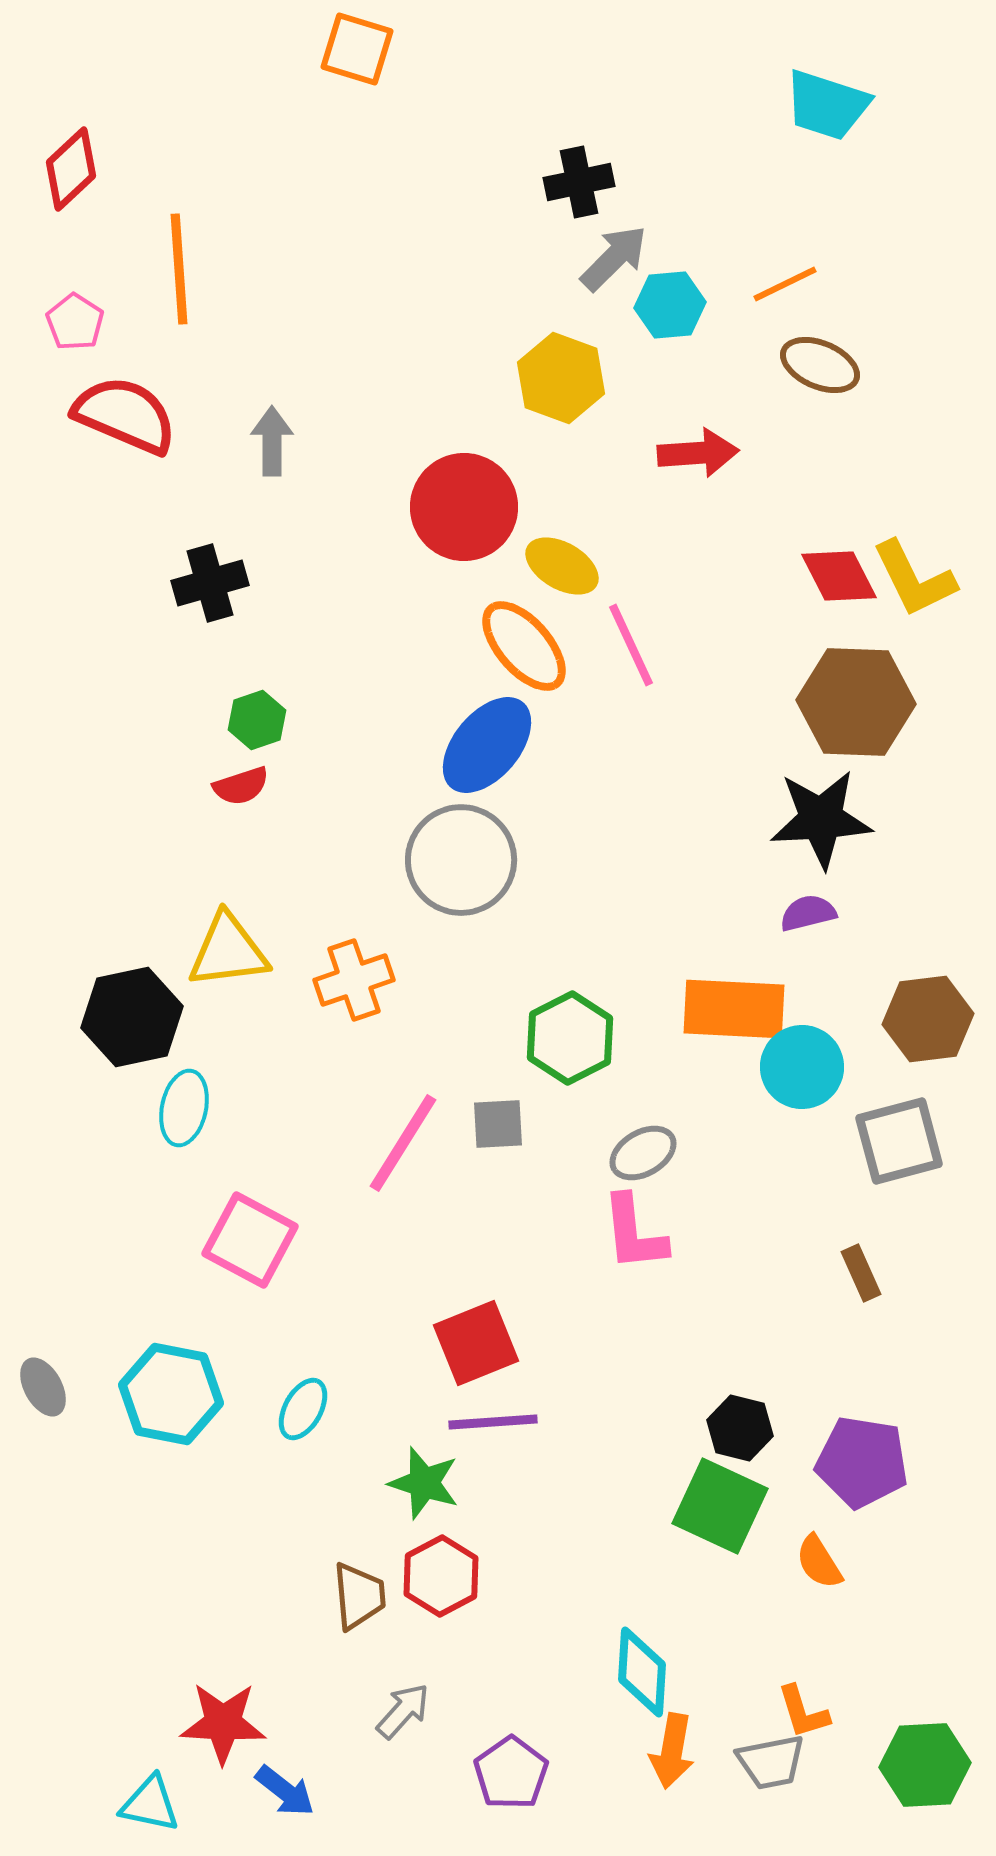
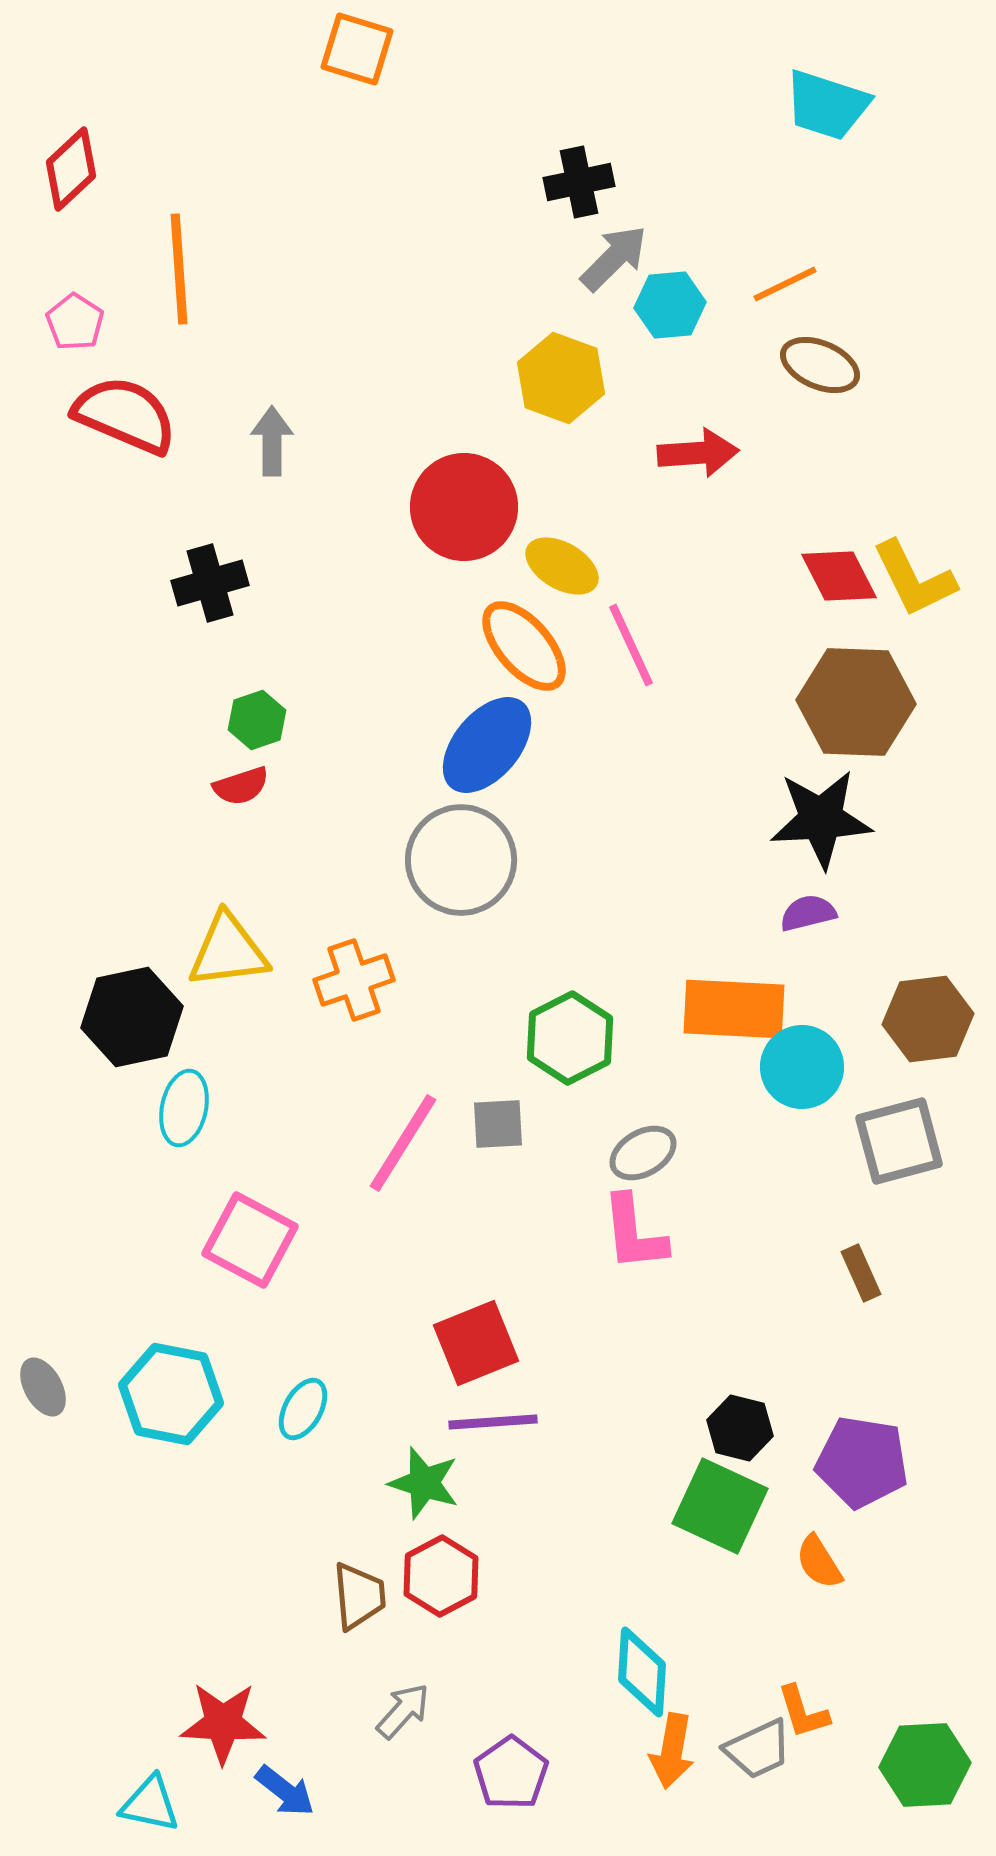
gray trapezoid at (771, 1762): moved 13 px left, 13 px up; rotated 14 degrees counterclockwise
